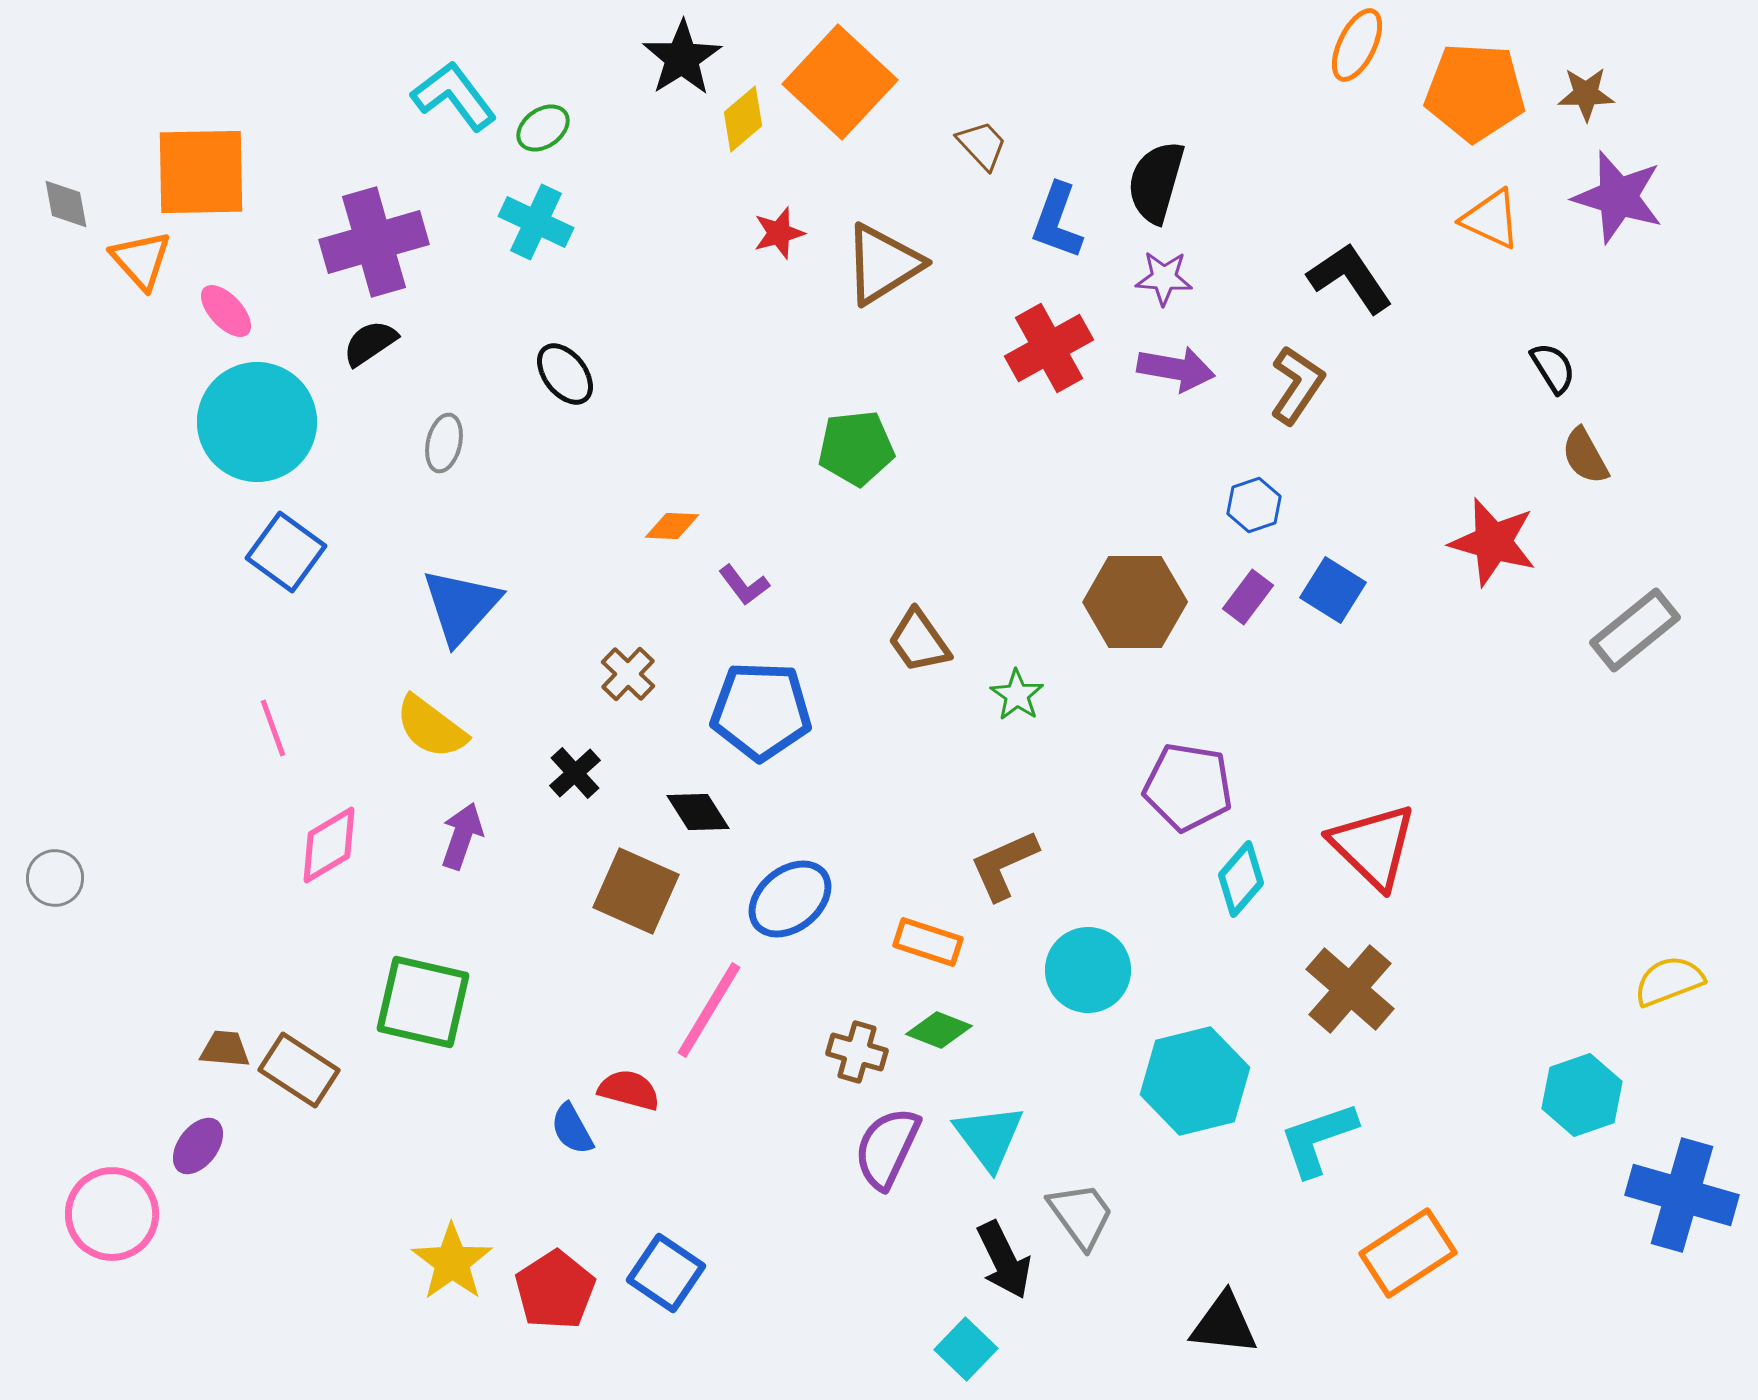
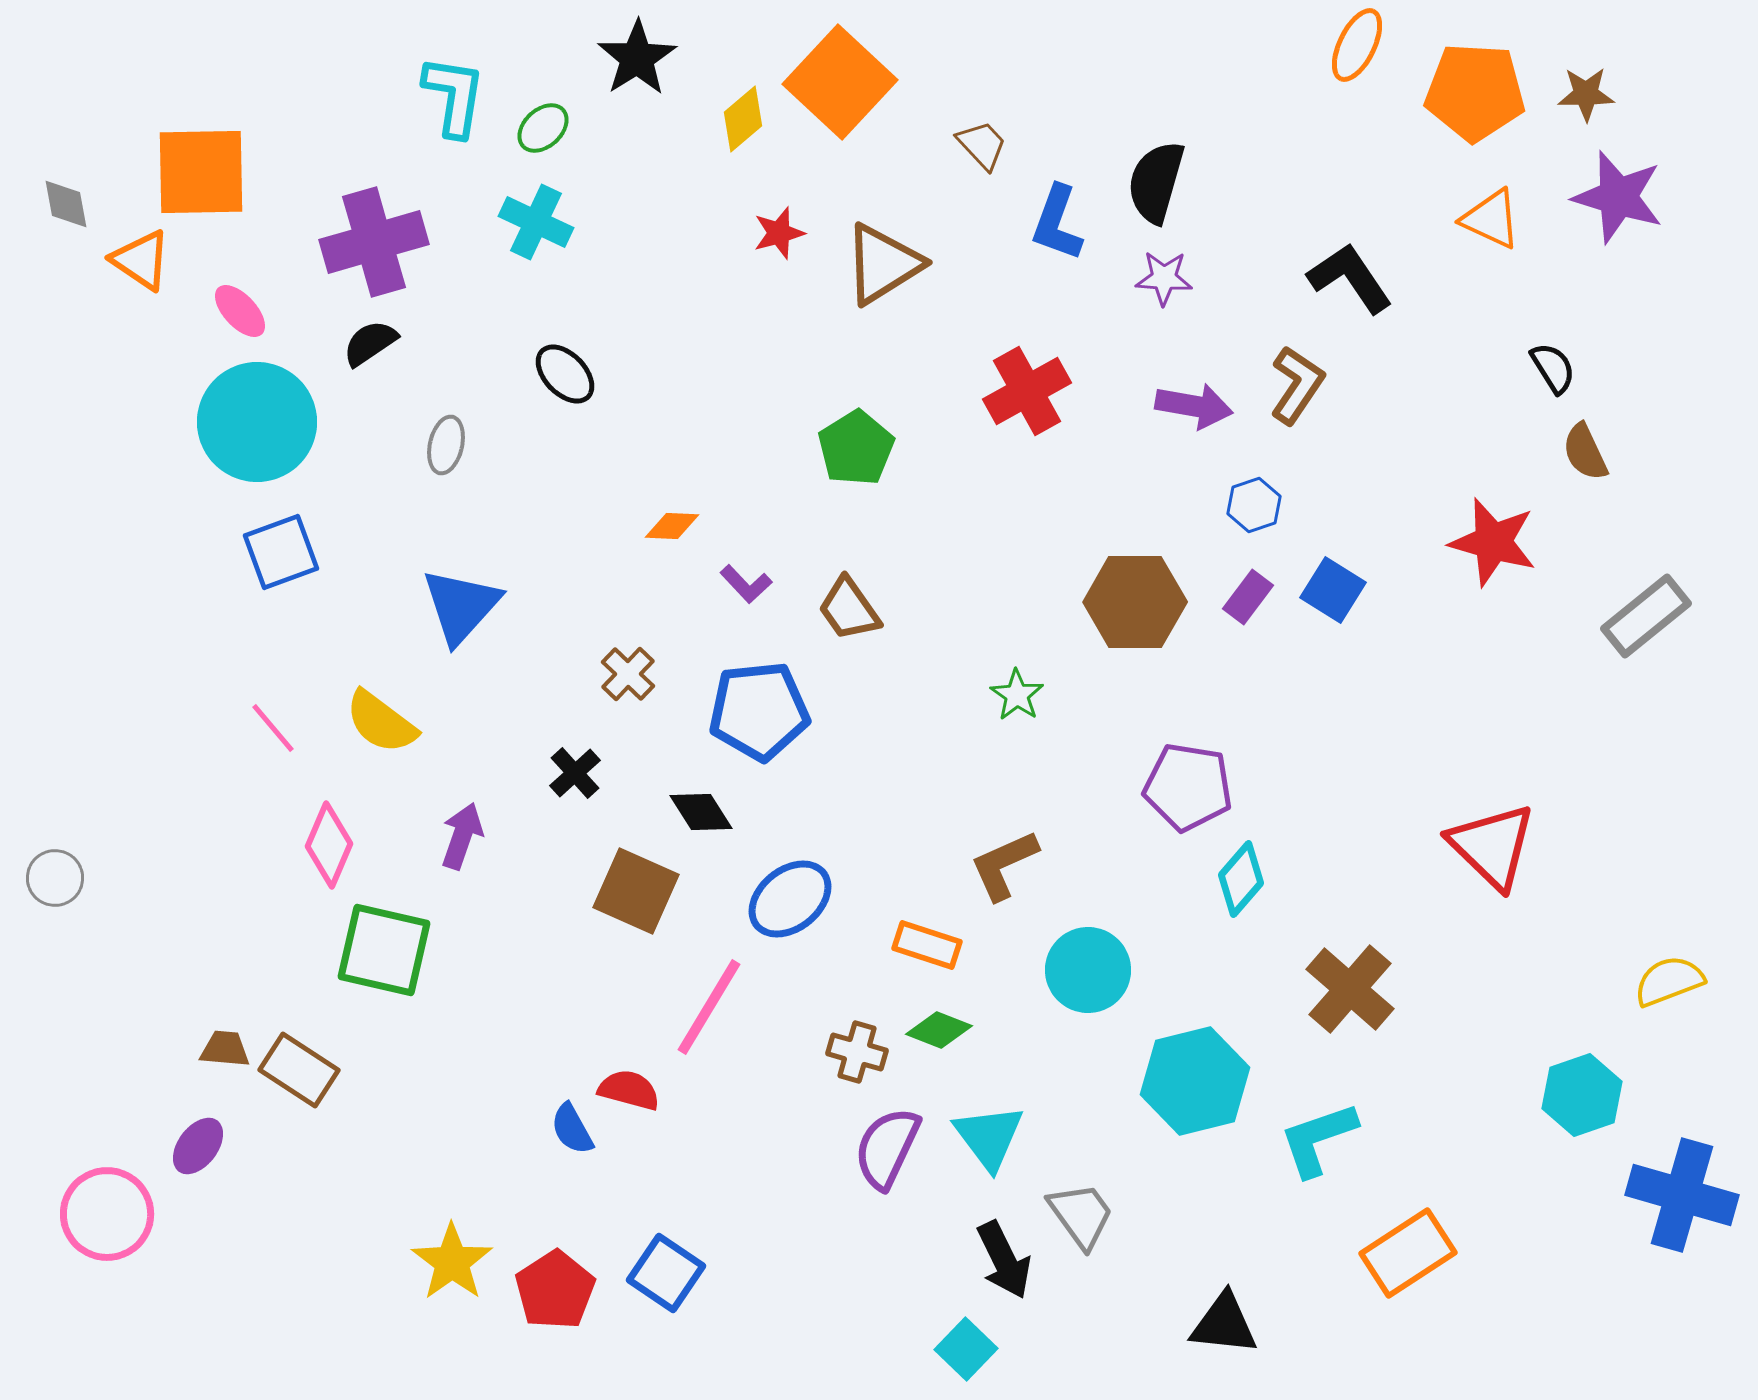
black star at (682, 58): moved 45 px left
cyan L-shape at (454, 96): rotated 46 degrees clockwise
green ellipse at (543, 128): rotated 8 degrees counterclockwise
blue L-shape at (1057, 221): moved 2 px down
orange triangle at (141, 260): rotated 14 degrees counterclockwise
pink ellipse at (226, 311): moved 14 px right
red cross at (1049, 348): moved 22 px left, 43 px down
purple arrow at (1176, 369): moved 18 px right, 37 px down
black ellipse at (565, 374): rotated 6 degrees counterclockwise
gray ellipse at (444, 443): moved 2 px right, 2 px down
green pentagon at (856, 448): rotated 26 degrees counterclockwise
brown semicircle at (1585, 456): moved 4 px up; rotated 4 degrees clockwise
blue square at (286, 552): moved 5 px left; rotated 34 degrees clockwise
purple L-shape at (744, 585): moved 2 px right, 1 px up; rotated 6 degrees counterclockwise
gray rectangle at (1635, 630): moved 11 px right, 14 px up
brown trapezoid at (919, 641): moved 70 px left, 32 px up
blue pentagon at (761, 711): moved 2 px left; rotated 8 degrees counterclockwise
yellow semicircle at (431, 727): moved 50 px left, 5 px up
pink line at (273, 728): rotated 20 degrees counterclockwise
black diamond at (698, 812): moved 3 px right
pink diamond at (329, 845): rotated 36 degrees counterclockwise
red triangle at (1373, 846): moved 119 px right
orange rectangle at (928, 942): moved 1 px left, 3 px down
green square at (423, 1002): moved 39 px left, 52 px up
pink line at (709, 1010): moved 3 px up
pink circle at (112, 1214): moved 5 px left
